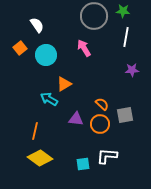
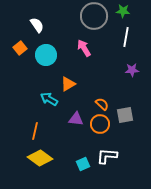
orange triangle: moved 4 px right
cyan square: rotated 16 degrees counterclockwise
